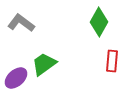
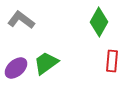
gray L-shape: moved 3 px up
green trapezoid: moved 2 px right, 1 px up
purple ellipse: moved 10 px up
